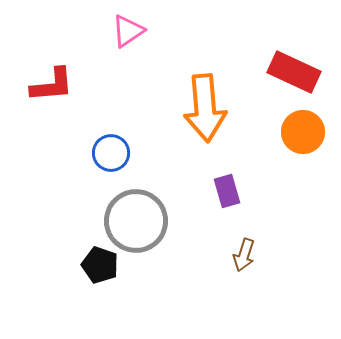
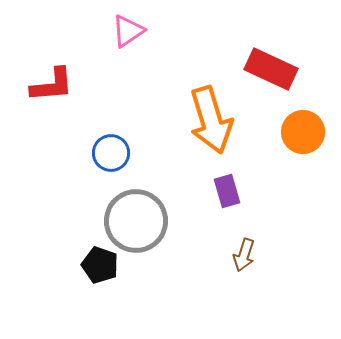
red rectangle: moved 23 px left, 3 px up
orange arrow: moved 6 px right, 12 px down; rotated 12 degrees counterclockwise
